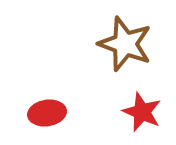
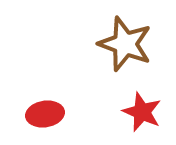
red ellipse: moved 2 px left, 1 px down
